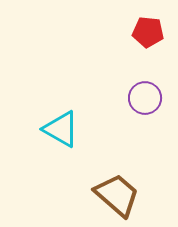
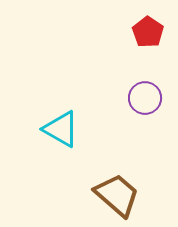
red pentagon: rotated 28 degrees clockwise
